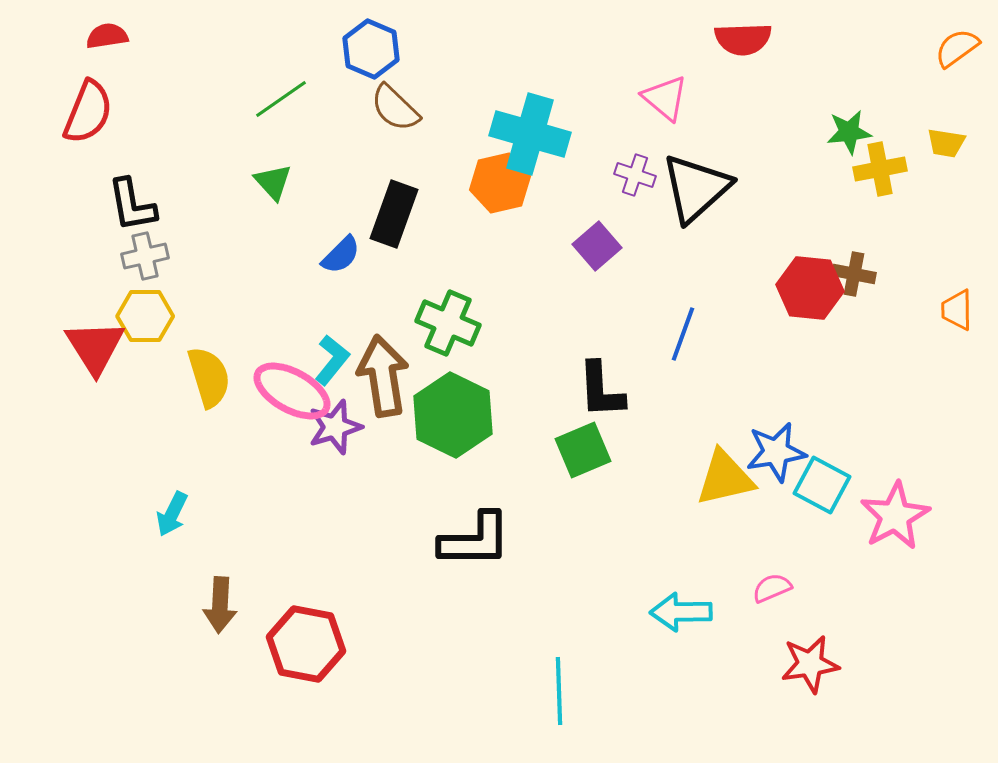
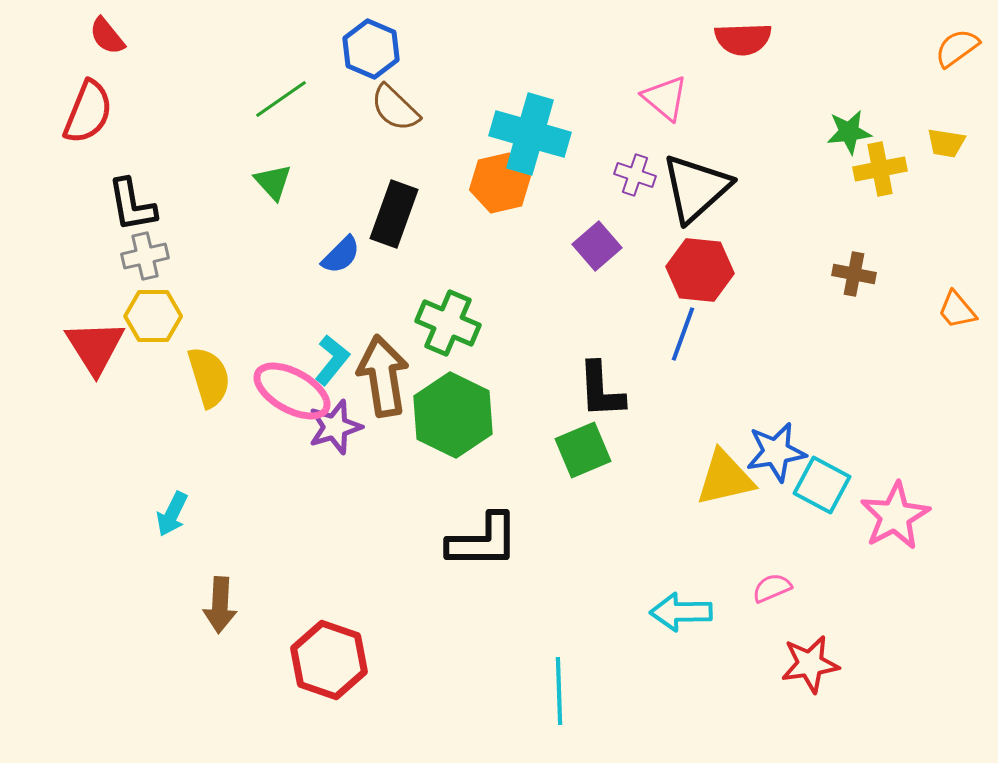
red semicircle at (107, 36): rotated 120 degrees counterclockwise
red hexagon at (810, 288): moved 110 px left, 18 px up
orange trapezoid at (957, 310): rotated 39 degrees counterclockwise
yellow hexagon at (145, 316): moved 8 px right
black L-shape at (475, 540): moved 8 px right, 1 px down
red hexagon at (306, 644): moved 23 px right, 16 px down; rotated 8 degrees clockwise
